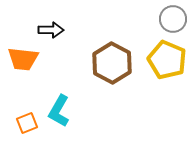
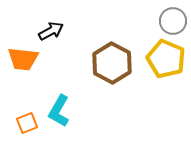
gray circle: moved 2 px down
black arrow: moved 1 px down; rotated 30 degrees counterclockwise
yellow pentagon: moved 1 px left, 1 px up
